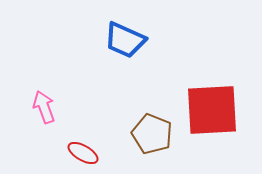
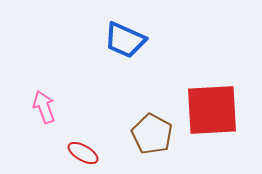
brown pentagon: rotated 6 degrees clockwise
